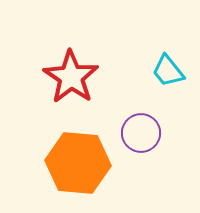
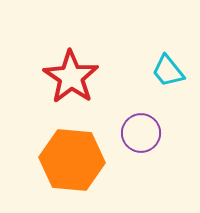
orange hexagon: moved 6 px left, 3 px up
